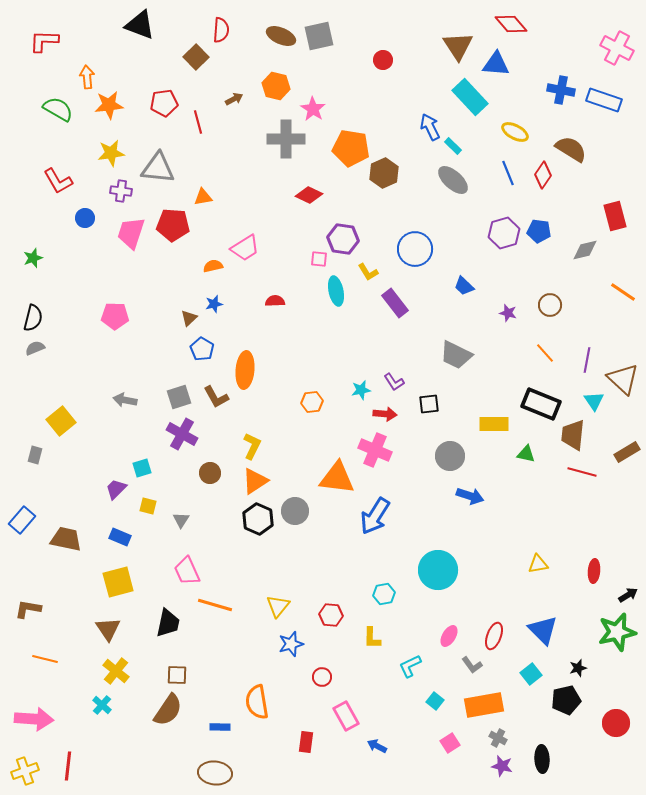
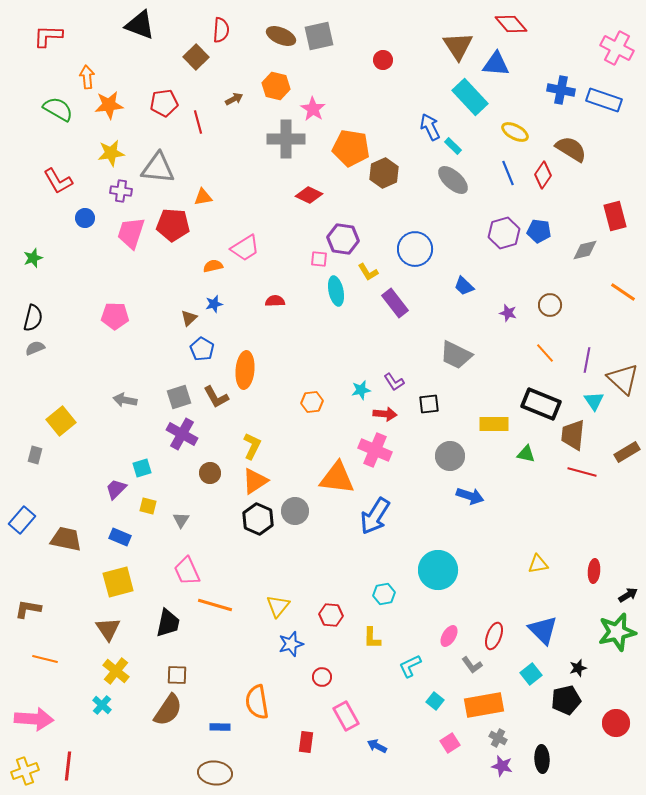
red L-shape at (44, 41): moved 4 px right, 5 px up
